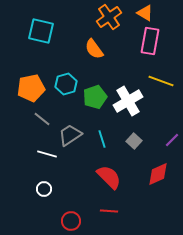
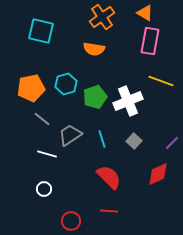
orange cross: moved 7 px left
orange semicircle: rotated 45 degrees counterclockwise
white cross: rotated 8 degrees clockwise
purple line: moved 3 px down
